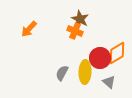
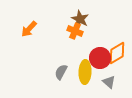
gray semicircle: moved 1 px left, 1 px up
